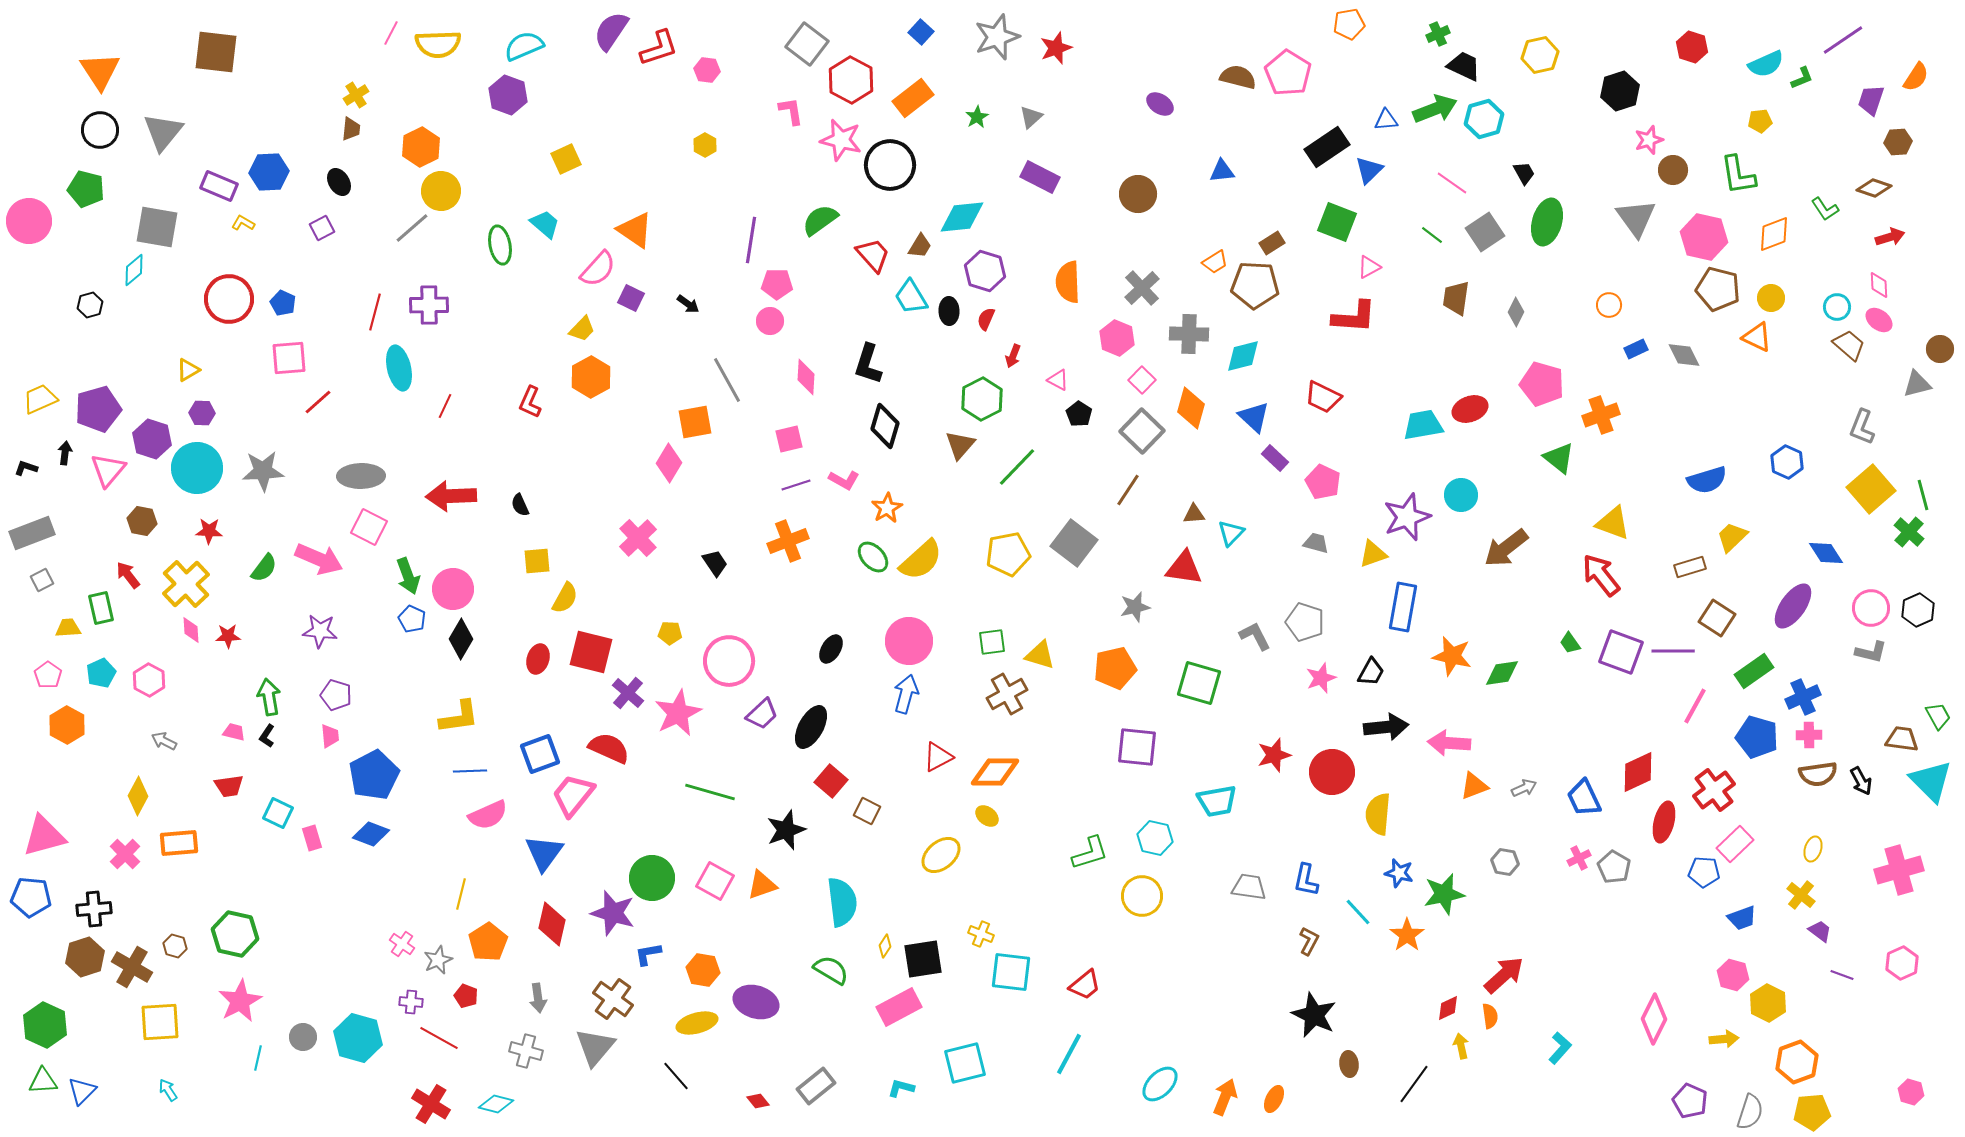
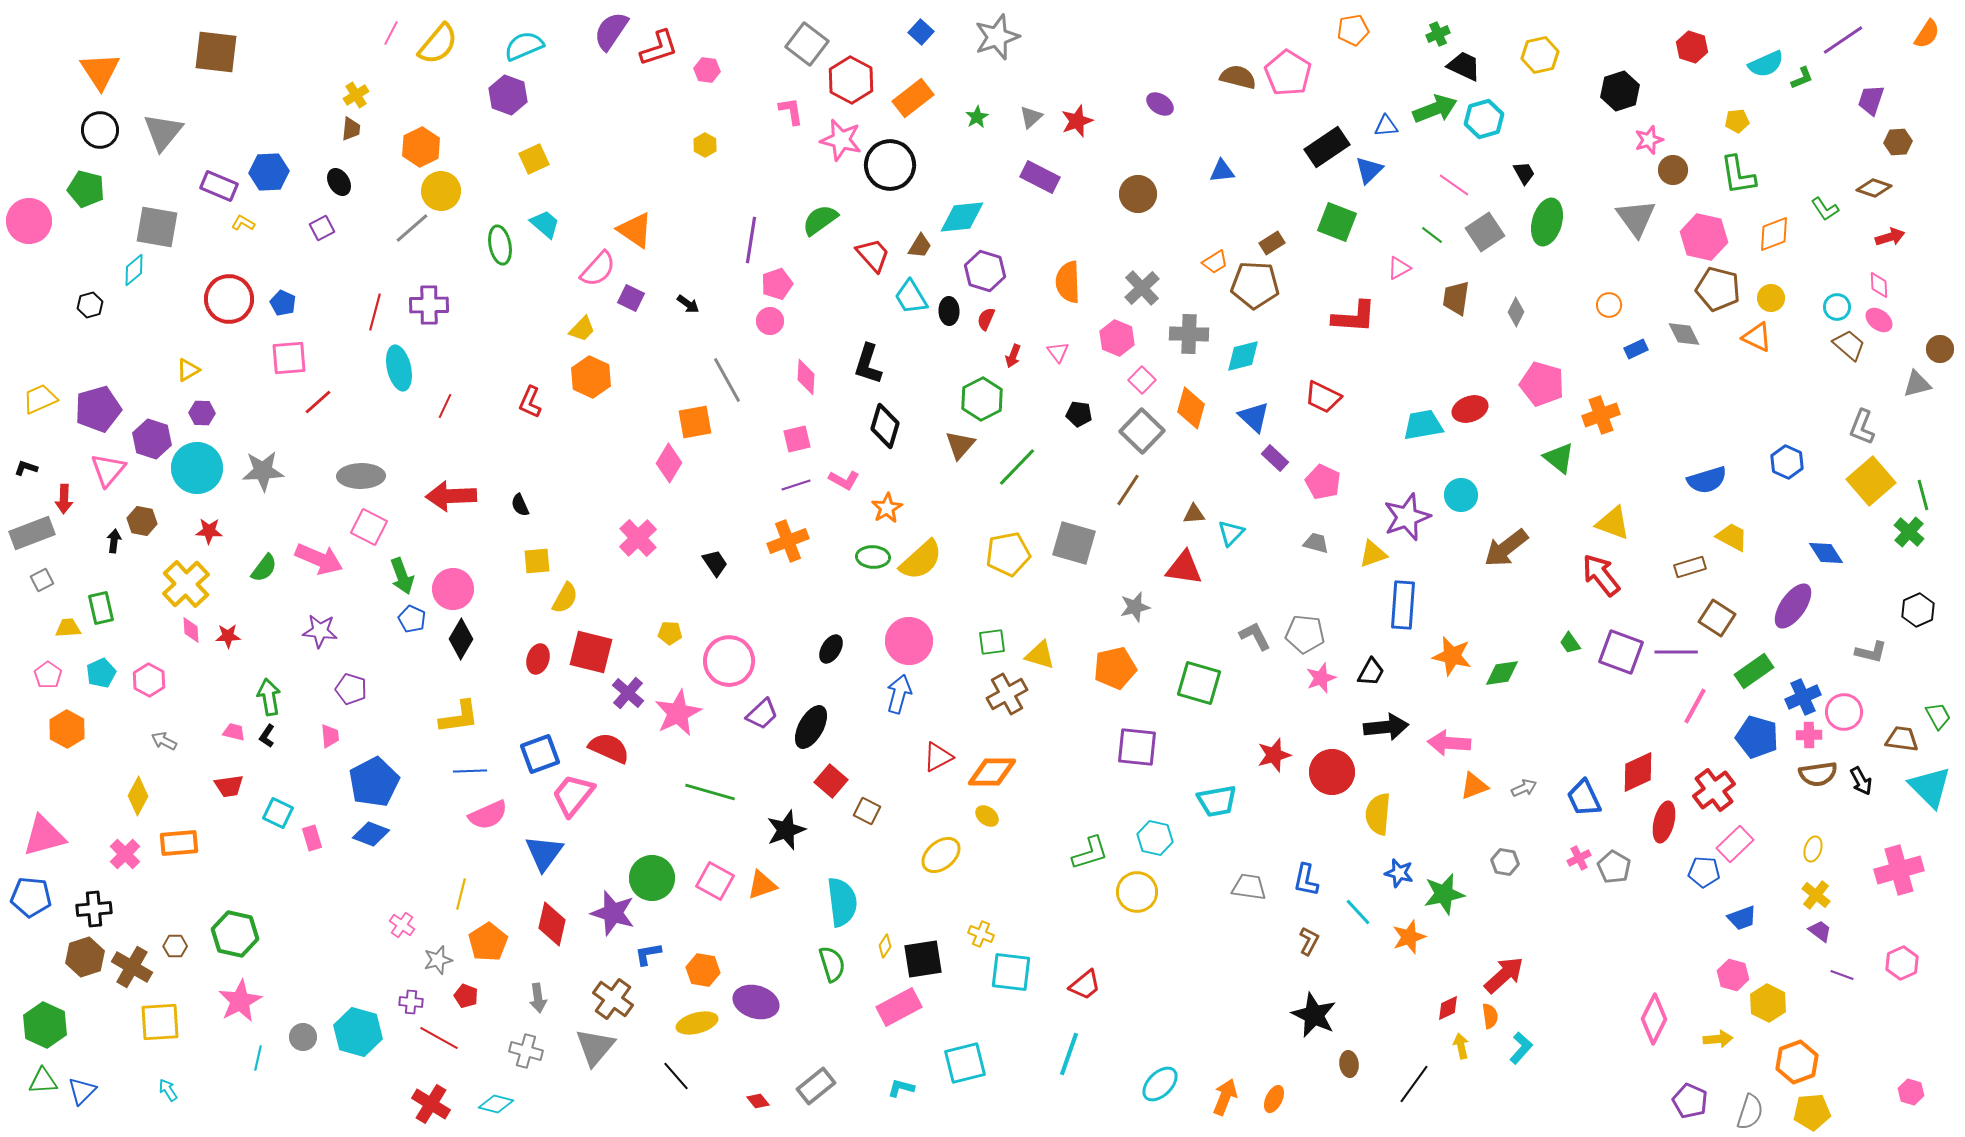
orange pentagon at (1349, 24): moved 4 px right, 6 px down
yellow semicircle at (438, 44): rotated 48 degrees counterclockwise
red star at (1056, 48): moved 21 px right, 73 px down
orange semicircle at (1916, 77): moved 11 px right, 43 px up
blue triangle at (1386, 120): moved 6 px down
yellow pentagon at (1760, 121): moved 23 px left
yellow square at (566, 159): moved 32 px left
pink line at (1452, 183): moved 2 px right, 2 px down
pink triangle at (1369, 267): moved 30 px right, 1 px down
pink pentagon at (777, 284): rotated 20 degrees counterclockwise
gray diamond at (1684, 355): moved 21 px up
orange hexagon at (591, 377): rotated 6 degrees counterclockwise
pink triangle at (1058, 380): moved 28 px up; rotated 25 degrees clockwise
black pentagon at (1079, 414): rotated 25 degrees counterclockwise
pink square at (789, 439): moved 8 px right
black arrow at (65, 453): moved 49 px right, 88 px down
yellow square at (1871, 489): moved 8 px up
yellow trapezoid at (1732, 537): rotated 72 degrees clockwise
gray square at (1074, 543): rotated 21 degrees counterclockwise
green ellipse at (873, 557): rotated 44 degrees counterclockwise
red arrow at (128, 575): moved 64 px left, 76 px up; rotated 140 degrees counterclockwise
green arrow at (408, 576): moved 6 px left
blue rectangle at (1403, 607): moved 2 px up; rotated 6 degrees counterclockwise
pink circle at (1871, 608): moved 27 px left, 104 px down
gray pentagon at (1305, 622): moved 12 px down; rotated 12 degrees counterclockwise
purple line at (1673, 651): moved 3 px right, 1 px down
blue arrow at (906, 694): moved 7 px left
purple pentagon at (336, 695): moved 15 px right, 6 px up
orange hexagon at (67, 725): moved 4 px down
orange diamond at (995, 772): moved 3 px left
blue pentagon at (374, 775): moved 7 px down
cyan triangle at (1931, 781): moved 1 px left, 6 px down
yellow cross at (1801, 895): moved 15 px right
yellow circle at (1142, 896): moved 5 px left, 4 px up
orange star at (1407, 935): moved 2 px right, 2 px down; rotated 16 degrees clockwise
pink cross at (402, 944): moved 19 px up
brown hexagon at (175, 946): rotated 15 degrees counterclockwise
gray star at (438, 960): rotated 8 degrees clockwise
green semicircle at (831, 970): moved 1 px right, 6 px up; rotated 42 degrees clockwise
cyan hexagon at (358, 1038): moved 6 px up
yellow arrow at (1724, 1039): moved 6 px left
cyan L-shape at (1560, 1048): moved 39 px left
cyan line at (1069, 1054): rotated 9 degrees counterclockwise
